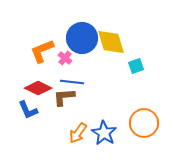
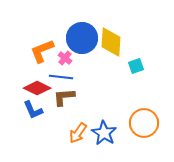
yellow diamond: rotated 20 degrees clockwise
blue line: moved 11 px left, 5 px up
red diamond: moved 1 px left
blue L-shape: moved 5 px right
